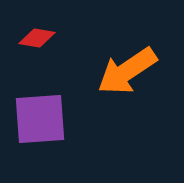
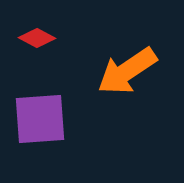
red diamond: rotated 18 degrees clockwise
